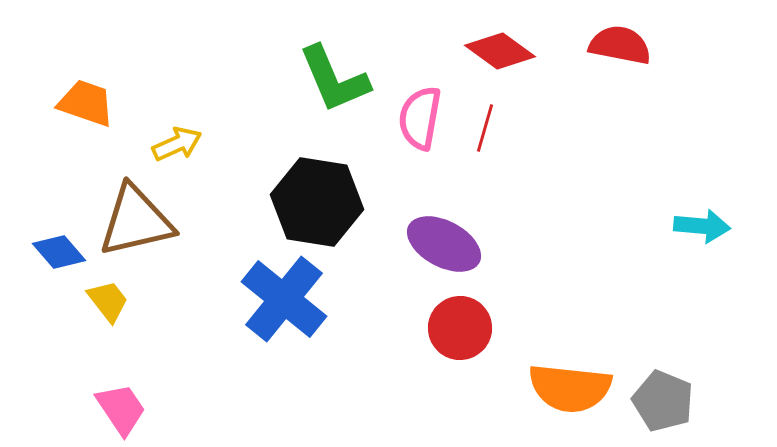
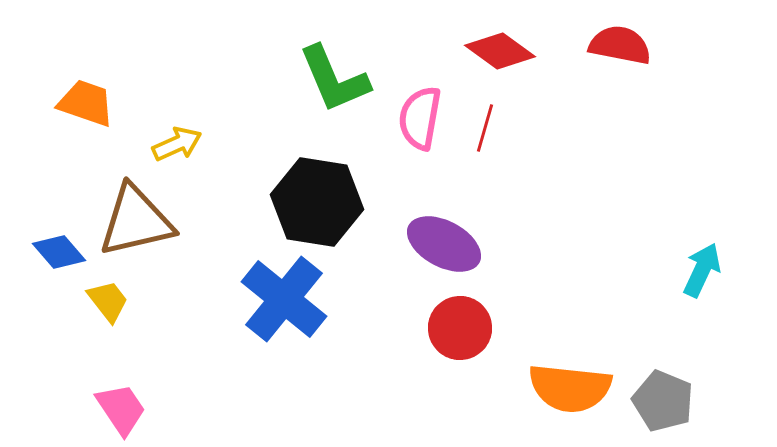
cyan arrow: moved 44 px down; rotated 70 degrees counterclockwise
